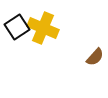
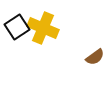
brown semicircle: rotated 12 degrees clockwise
